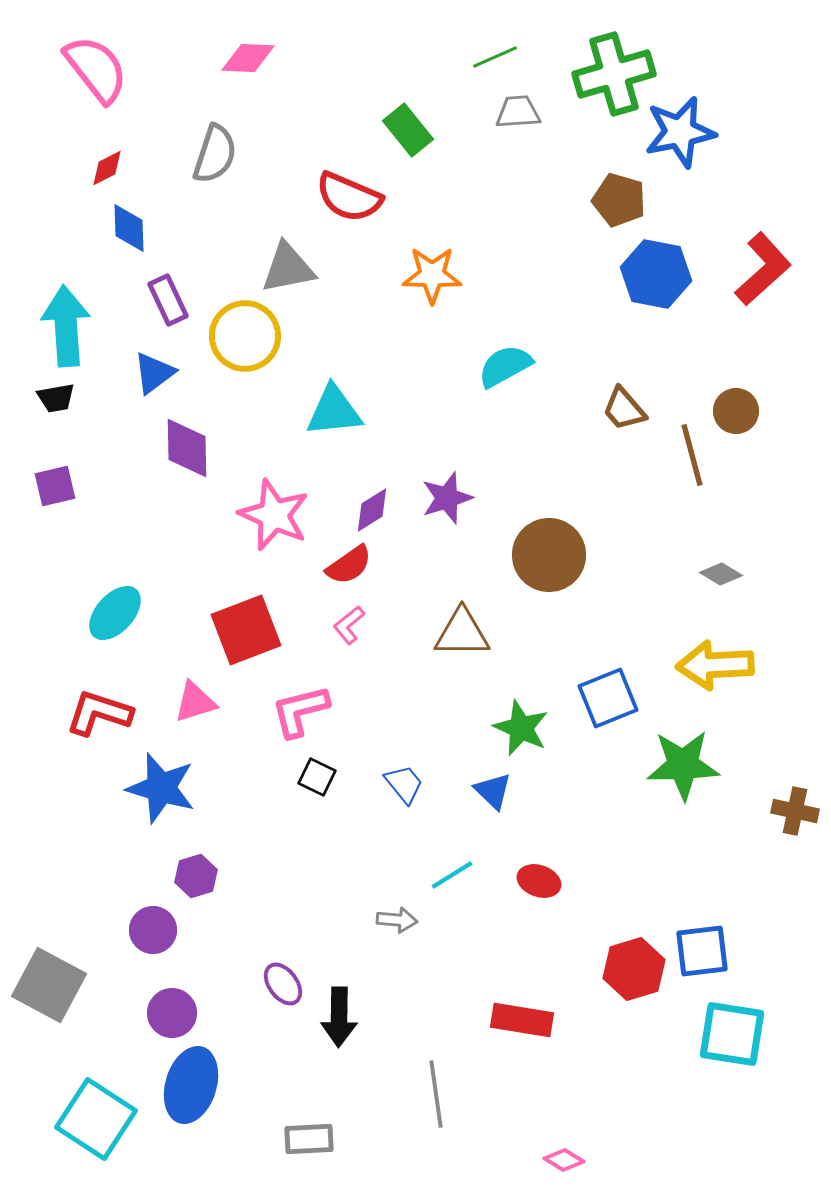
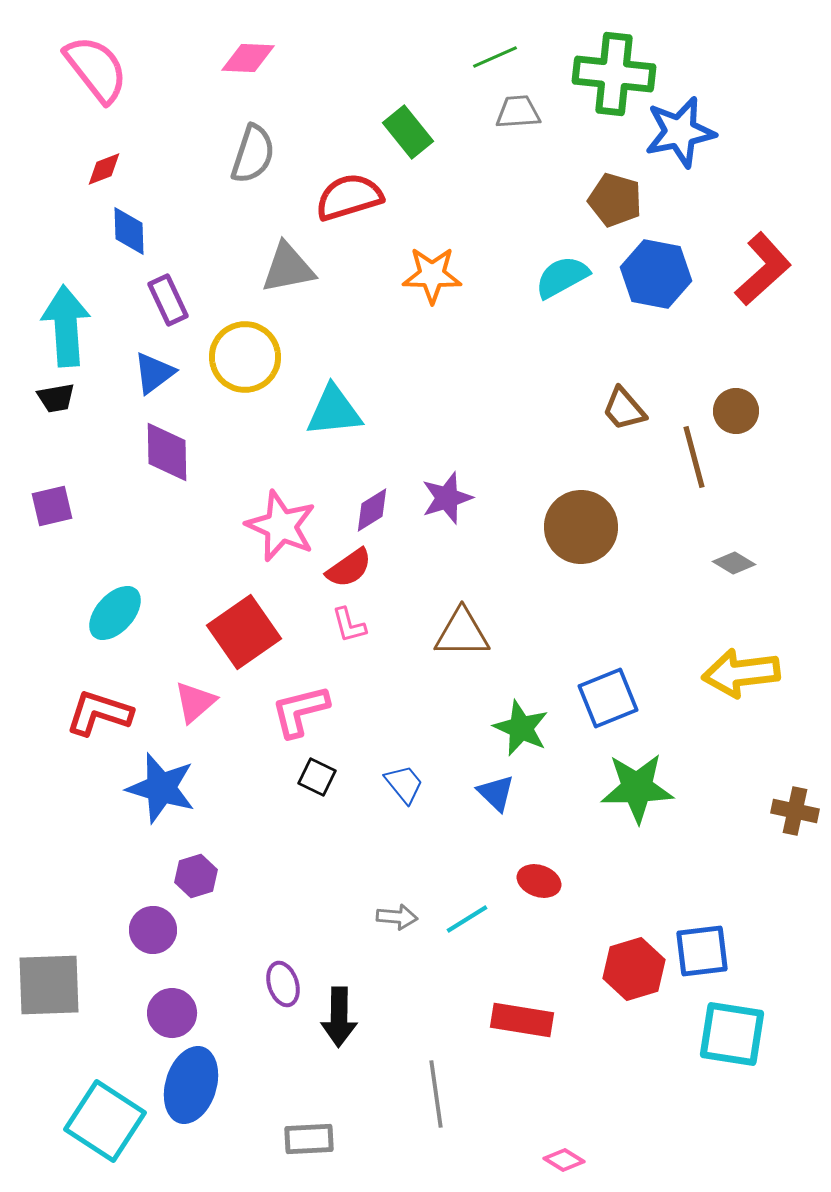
green cross at (614, 74): rotated 22 degrees clockwise
green rectangle at (408, 130): moved 2 px down
gray semicircle at (215, 154): moved 38 px right
red diamond at (107, 168): moved 3 px left, 1 px down; rotated 6 degrees clockwise
red semicircle at (349, 197): rotated 140 degrees clockwise
brown pentagon at (619, 200): moved 4 px left
blue diamond at (129, 228): moved 3 px down
yellow circle at (245, 336): moved 21 px down
cyan semicircle at (505, 366): moved 57 px right, 89 px up
purple diamond at (187, 448): moved 20 px left, 4 px down
brown line at (692, 455): moved 2 px right, 2 px down
purple square at (55, 486): moved 3 px left, 20 px down
pink star at (274, 515): moved 7 px right, 11 px down
brown circle at (549, 555): moved 32 px right, 28 px up
red semicircle at (349, 565): moved 3 px down
gray diamond at (721, 574): moved 13 px right, 11 px up
pink L-shape at (349, 625): rotated 66 degrees counterclockwise
red square at (246, 630): moved 2 px left, 2 px down; rotated 14 degrees counterclockwise
yellow arrow at (715, 665): moved 26 px right, 8 px down; rotated 4 degrees counterclockwise
pink triangle at (195, 702): rotated 24 degrees counterclockwise
green star at (683, 765): moved 46 px left, 23 px down
blue triangle at (493, 791): moved 3 px right, 2 px down
cyan line at (452, 875): moved 15 px right, 44 px down
gray arrow at (397, 920): moved 3 px up
purple ellipse at (283, 984): rotated 18 degrees clockwise
gray square at (49, 985): rotated 30 degrees counterclockwise
cyan square at (96, 1119): moved 9 px right, 2 px down
